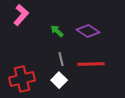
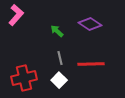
pink L-shape: moved 5 px left
purple diamond: moved 2 px right, 7 px up
gray line: moved 1 px left, 1 px up
red cross: moved 2 px right, 1 px up
